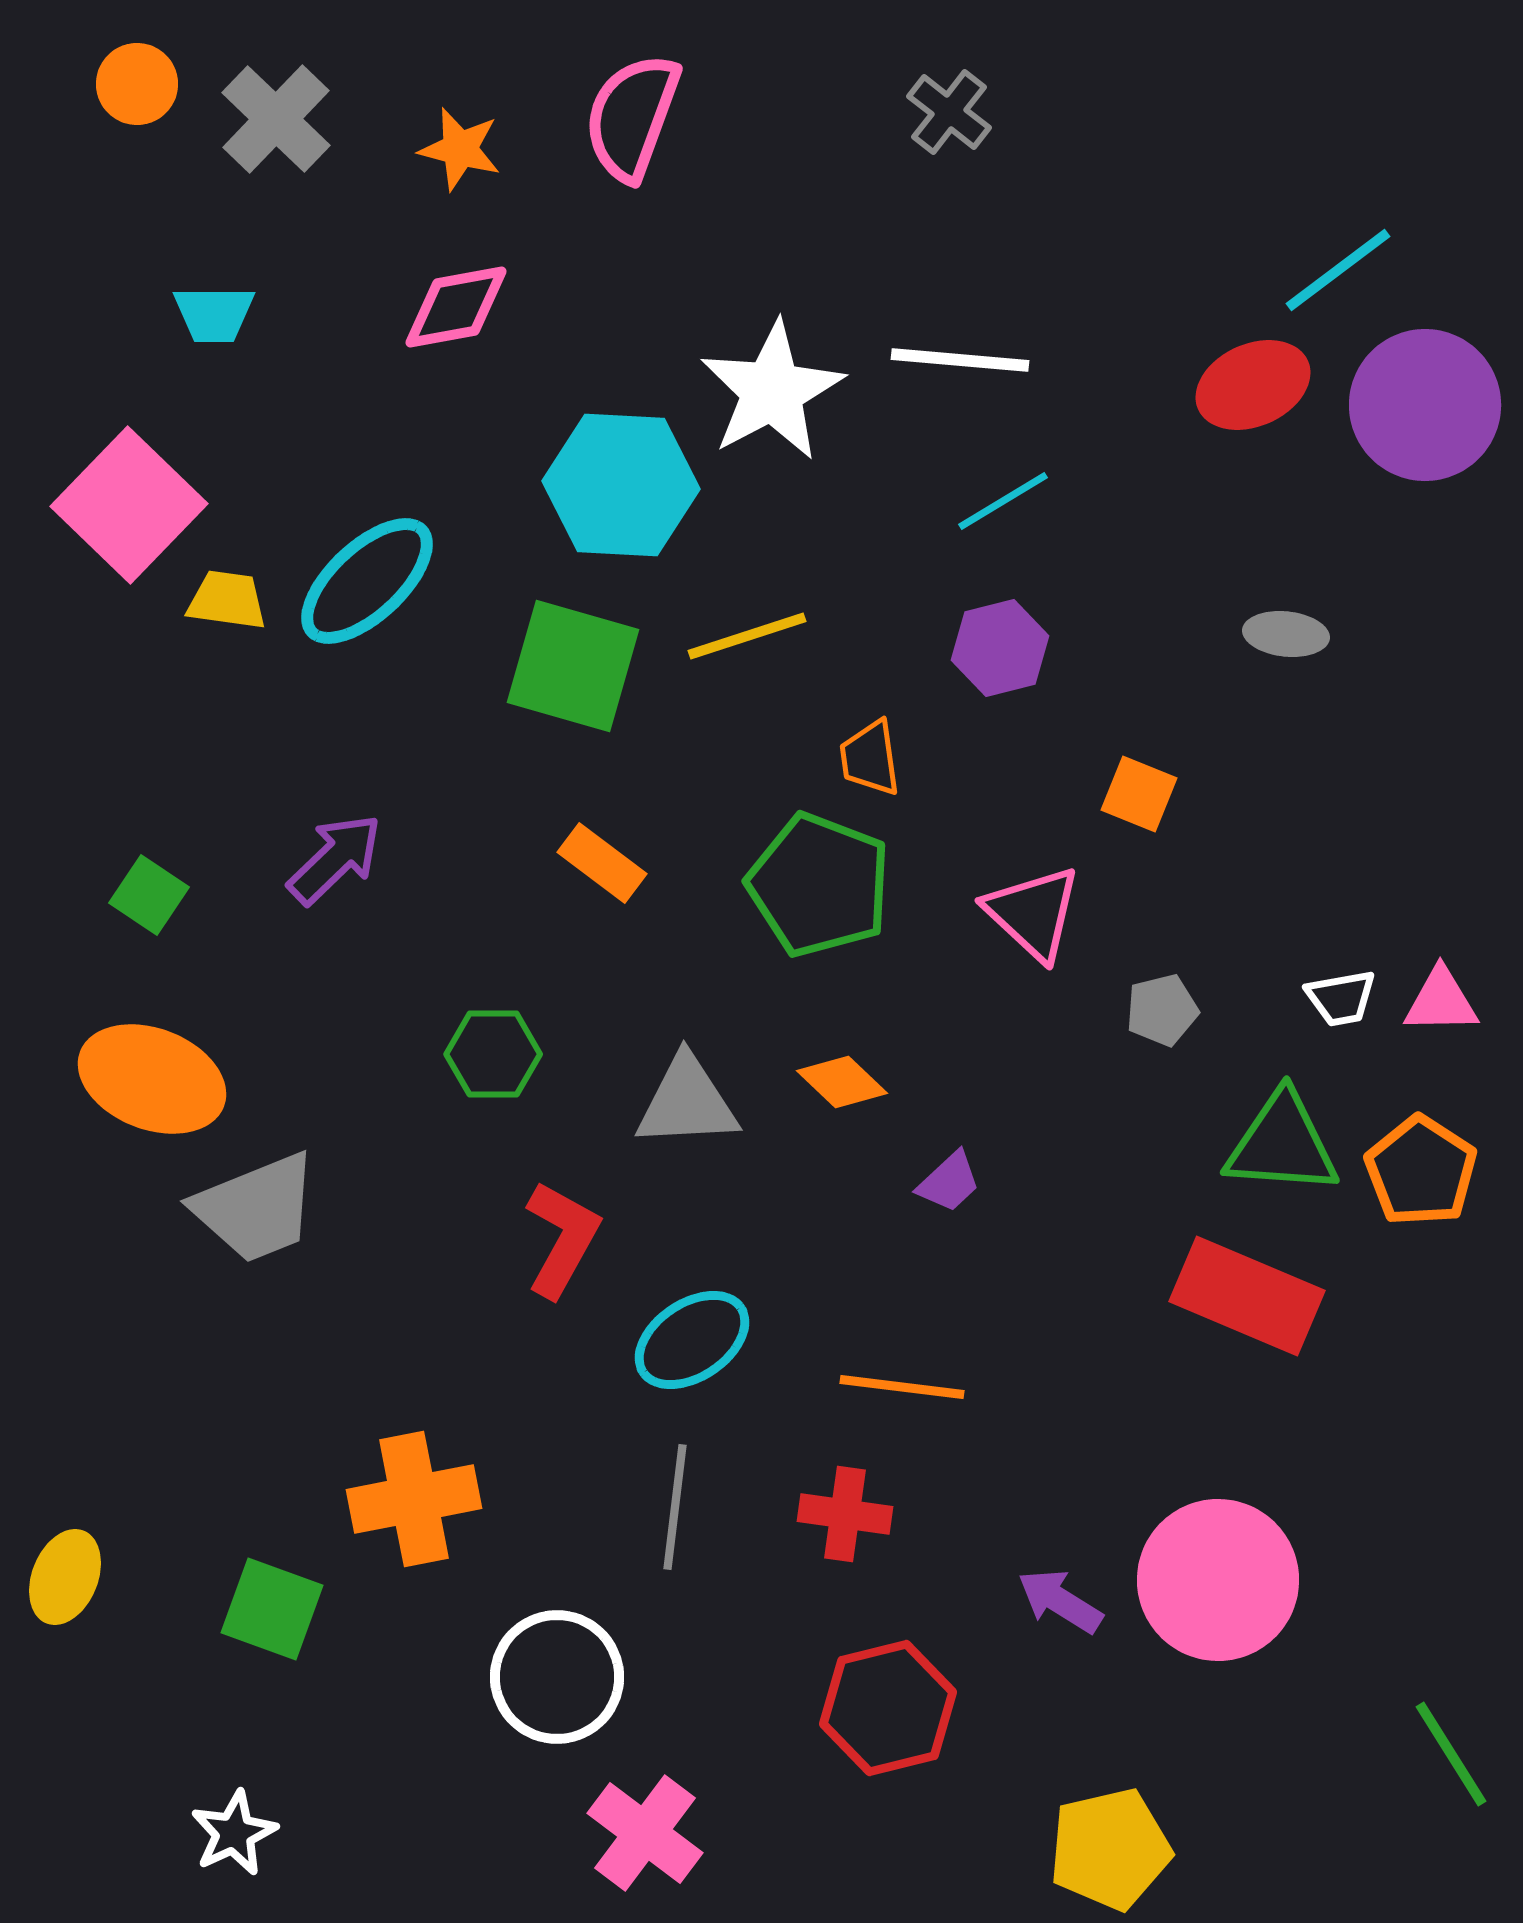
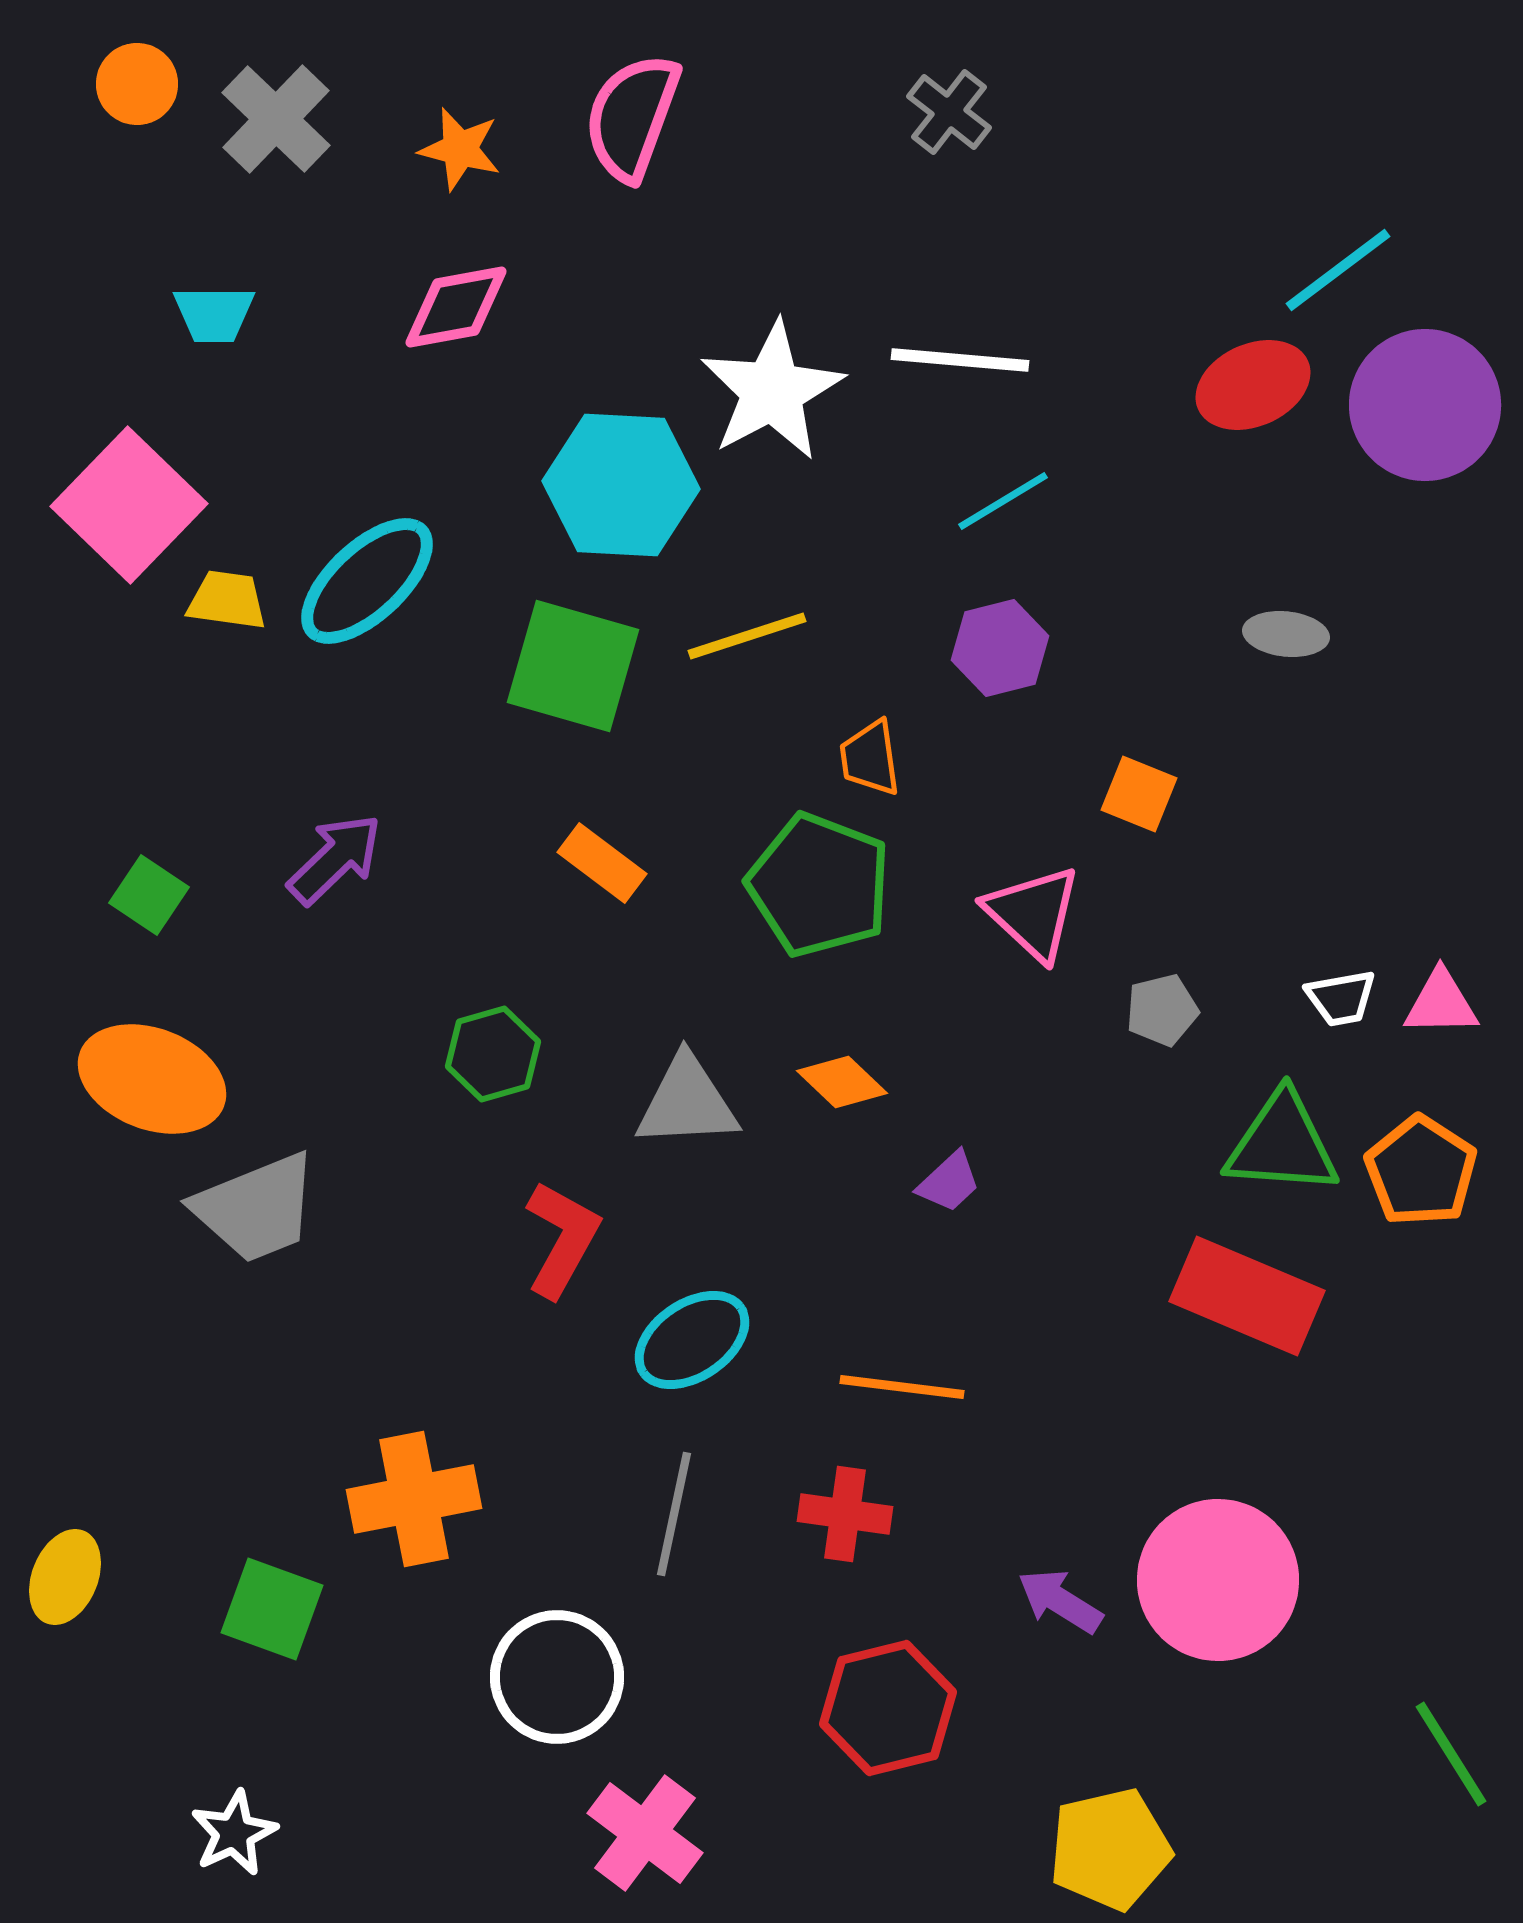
pink triangle at (1441, 1001): moved 2 px down
green hexagon at (493, 1054): rotated 16 degrees counterclockwise
gray line at (675, 1507): moved 1 px left, 7 px down; rotated 5 degrees clockwise
